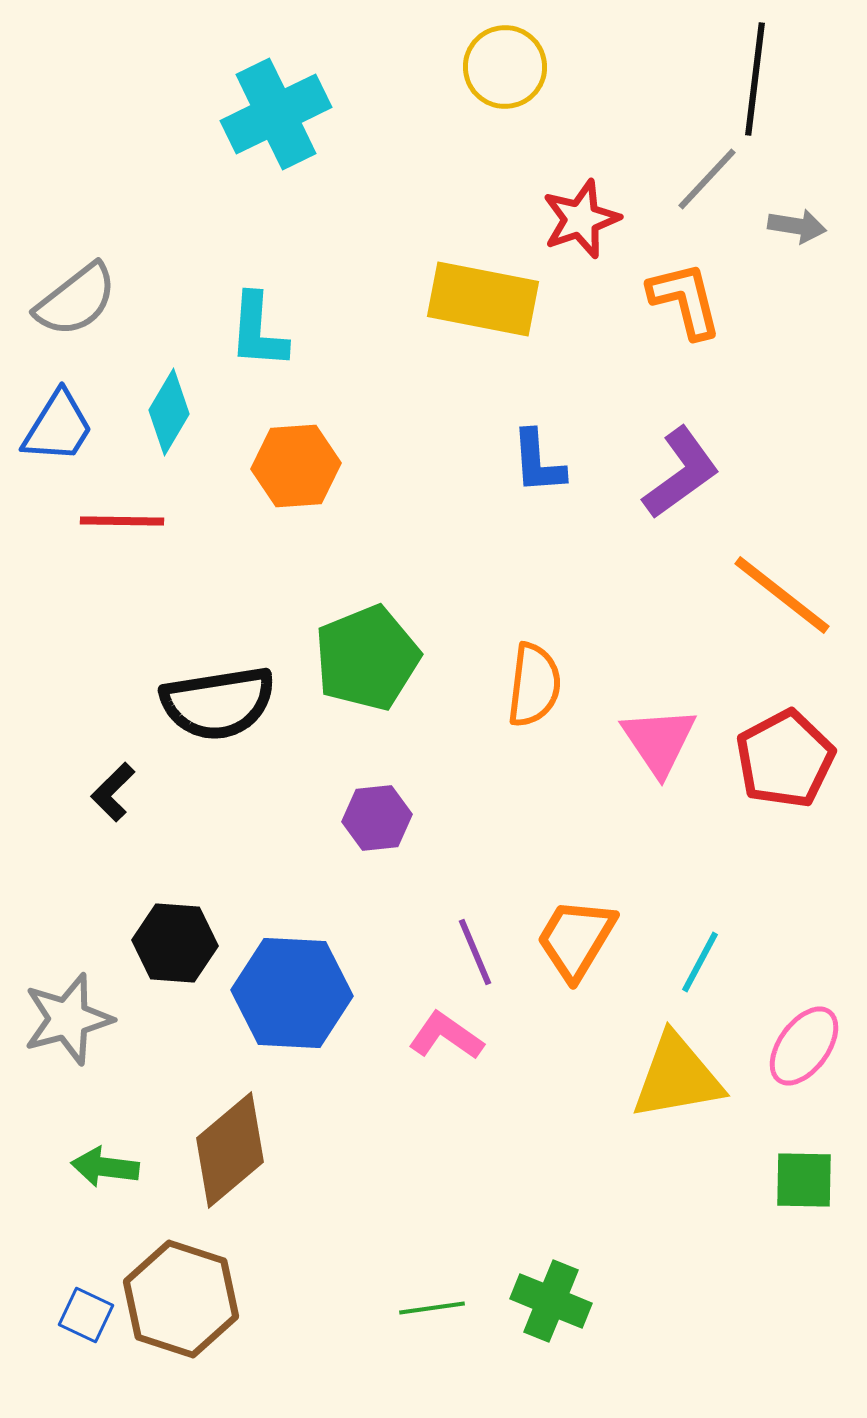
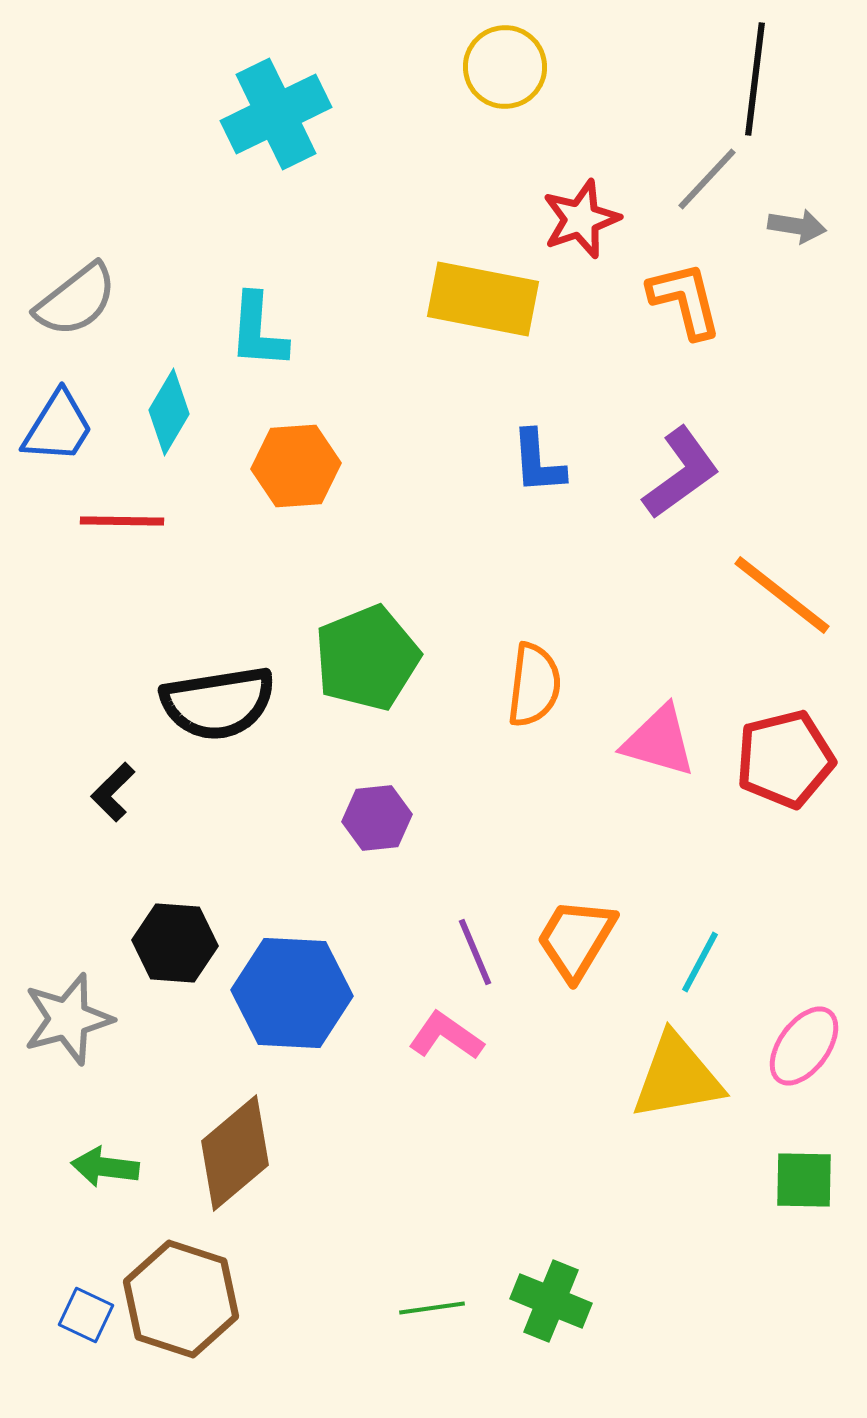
pink triangle: rotated 40 degrees counterclockwise
red pentagon: rotated 14 degrees clockwise
brown diamond: moved 5 px right, 3 px down
